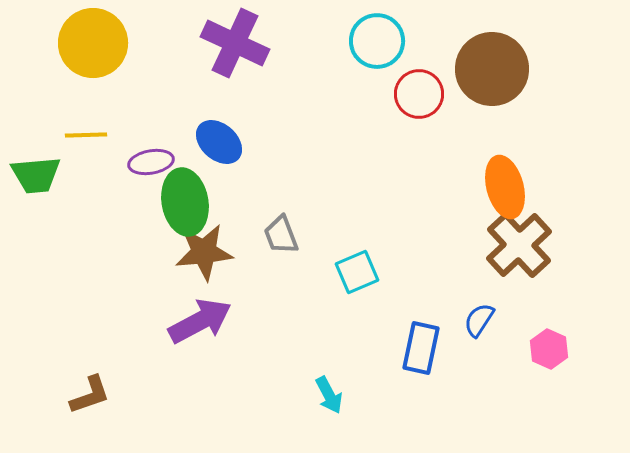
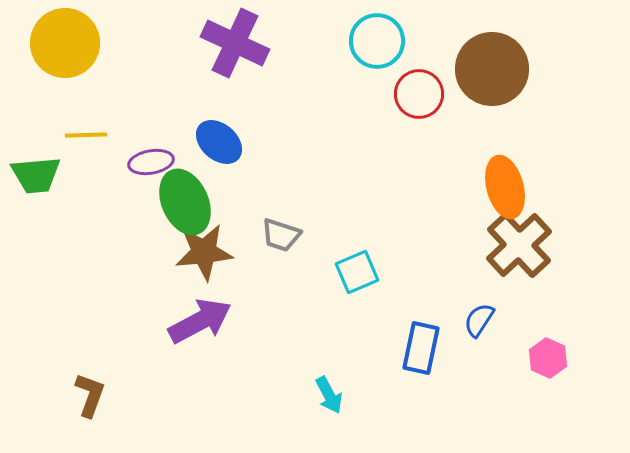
yellow circle: moved 28 px left
green ellipse: rotated 14 degrees counterclockwise
gray trapezoid: rotated 51 degrees counterclockwise
pink hexagon: moved 1 px left, 9 px down
brown L-shape: rotated 51 degrees counterclockwise
